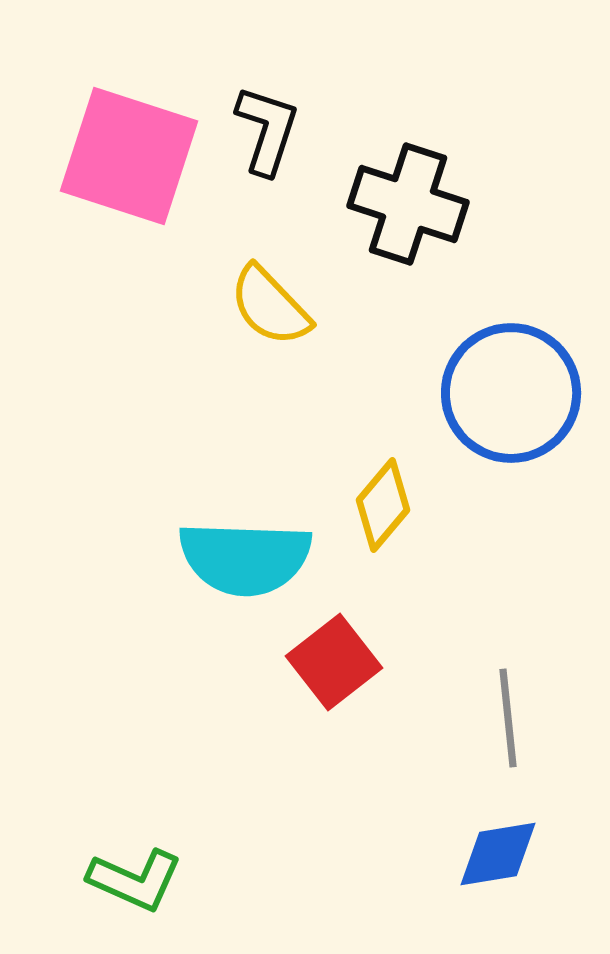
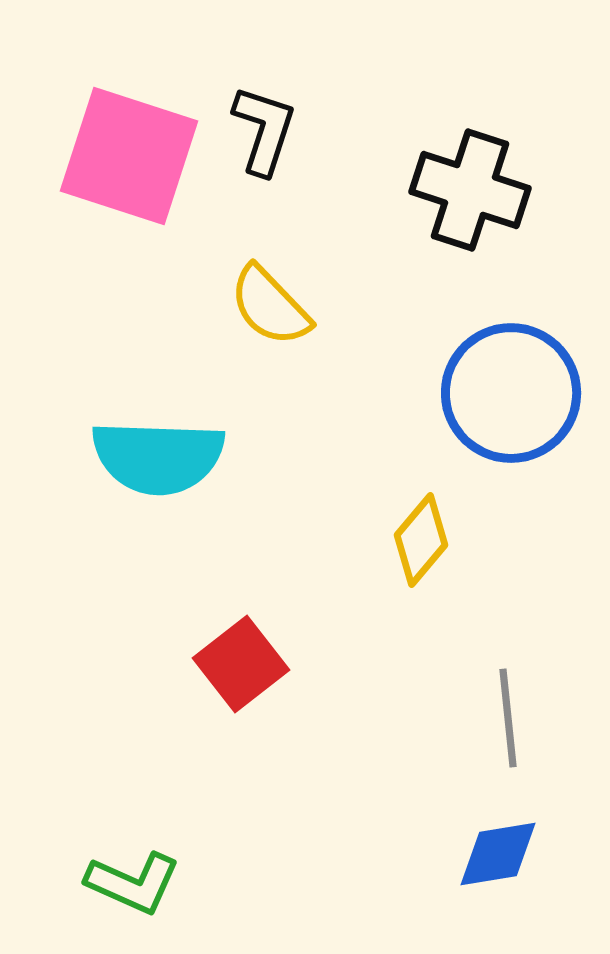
black L-shape: moved 3 px left
black cross: moved 62 px right, 14 px up
yellow diamond: moved 38 px right, 35 px down
cyan semicircle: moved 87 px left, 101 px up
red square: moved 93 px left, 2 px down
green L-shape: moved 2 px left, 3 px down
